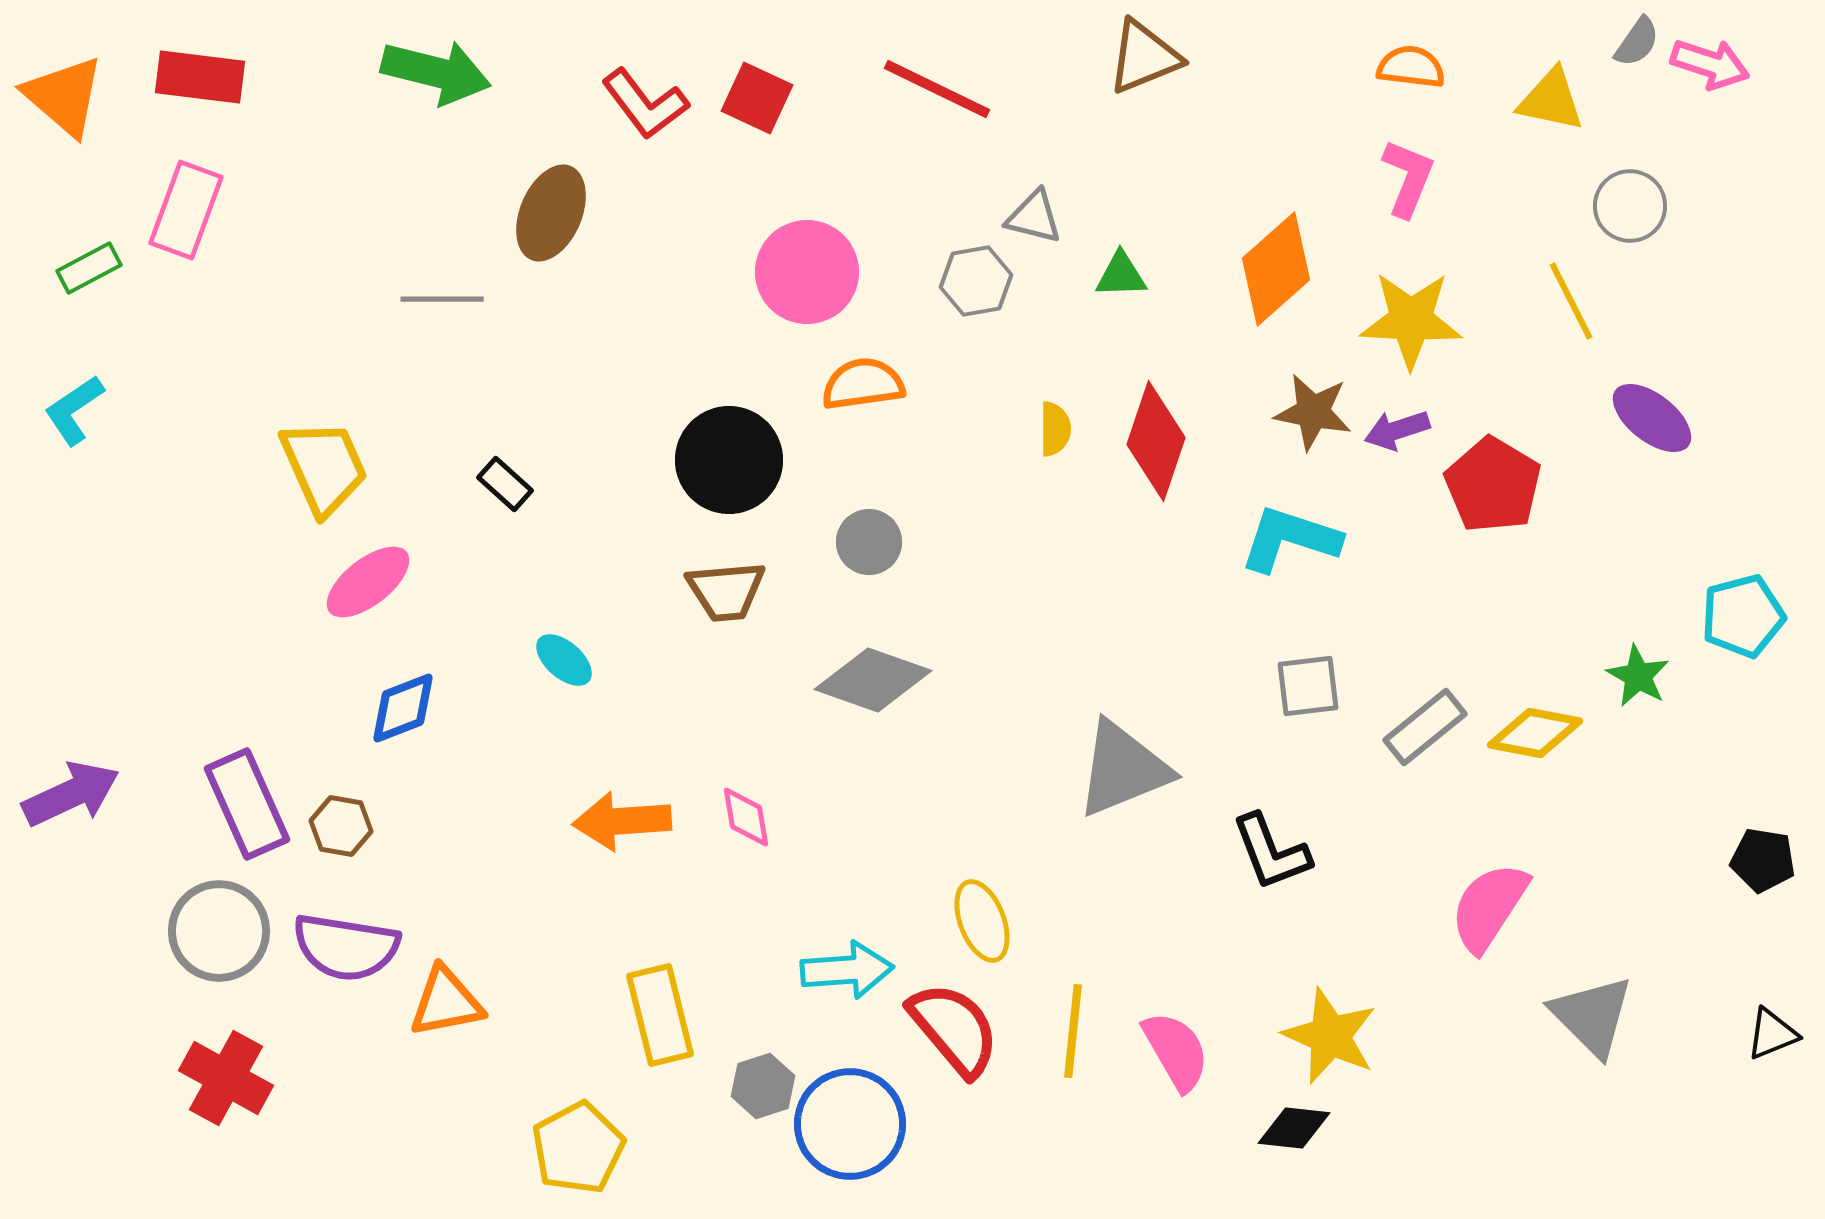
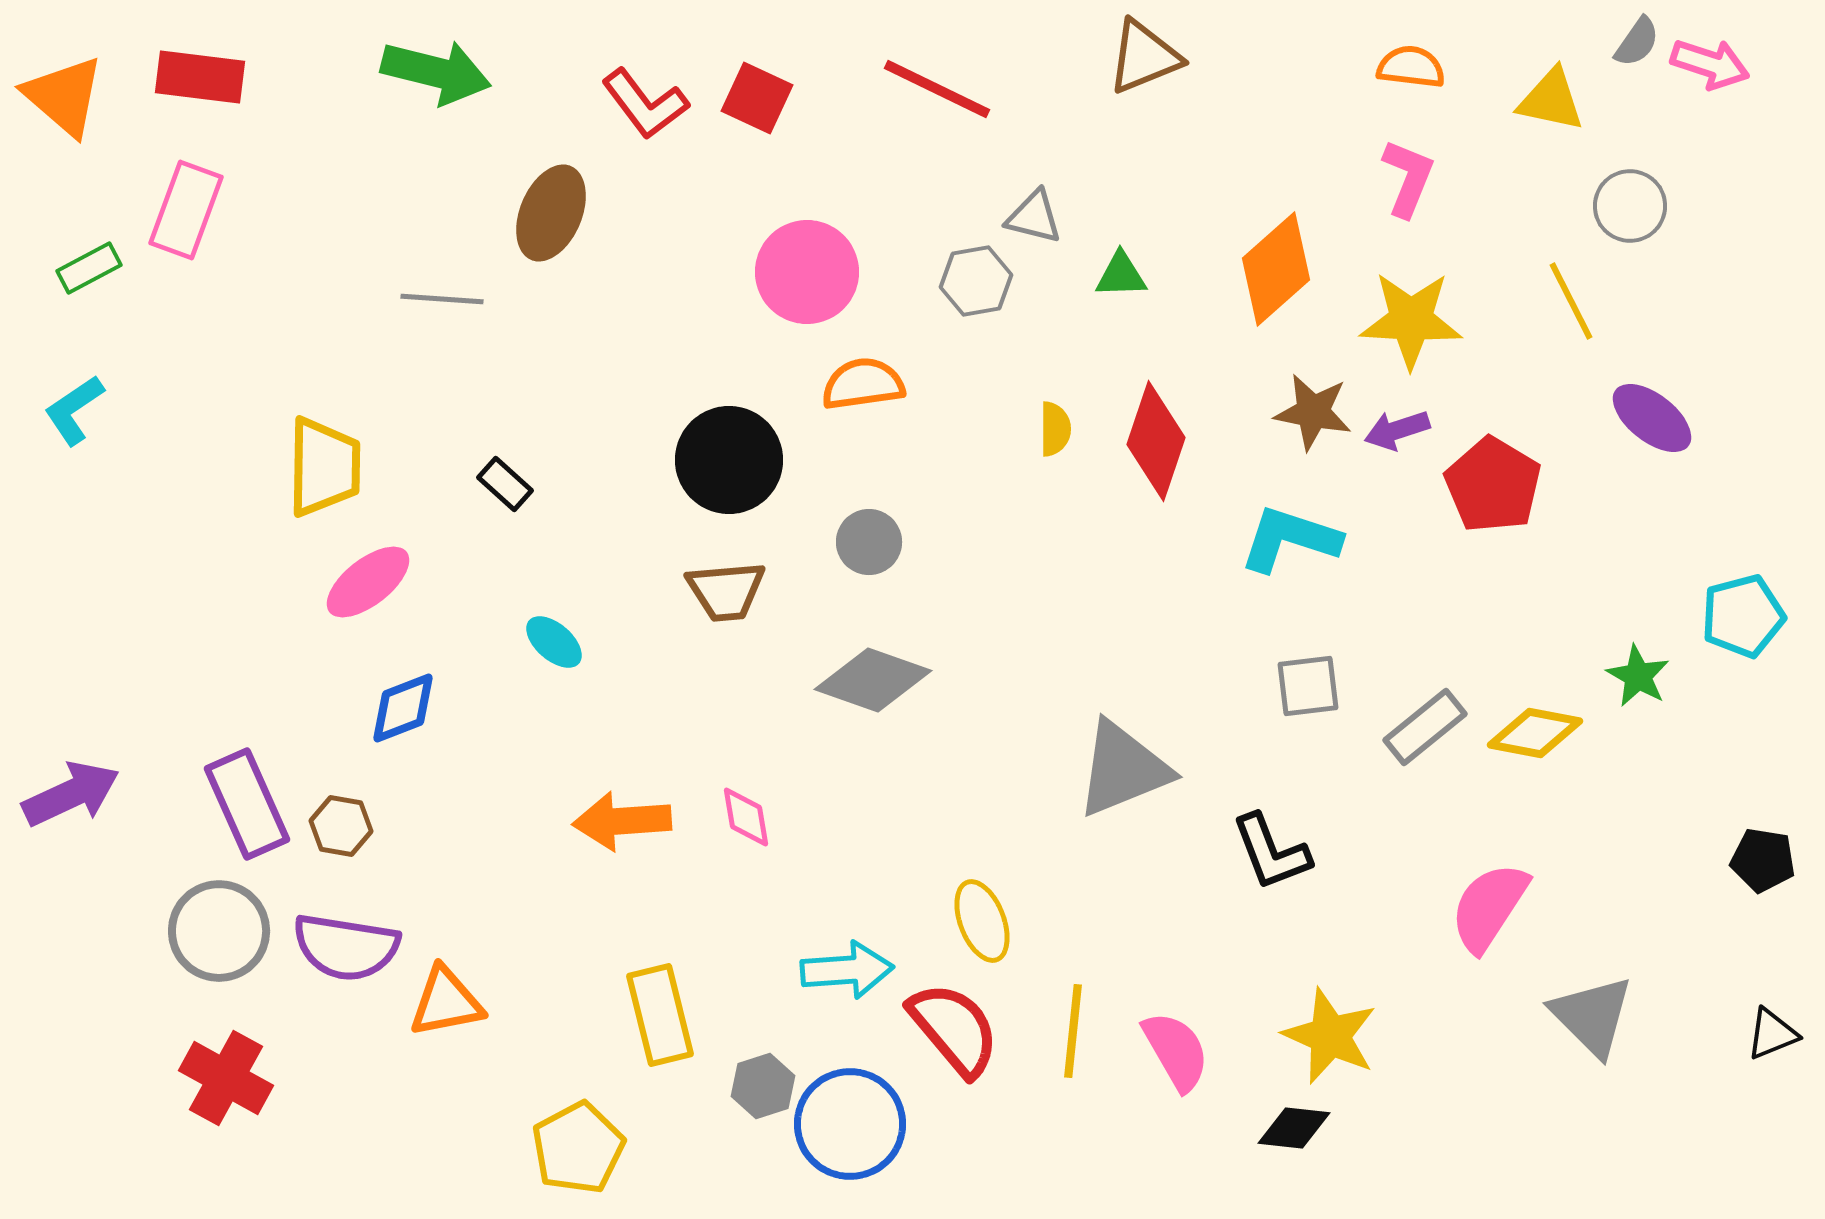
gray line at (442, 299): rotated 4 degrees clockwise
yellow trapezoid at (324, 467): rotated 25 degrees clockwise
cyan ellipse at (564, 660): moved 10 px left, 18 px up
